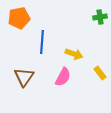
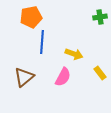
orange pentagon: moved 12 px right, 1 px up
brown triangle: rotated 15 degrees clockwise
